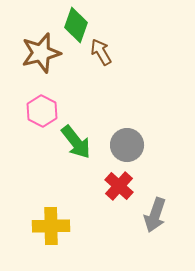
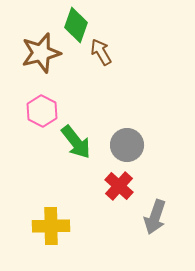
gray arrow: moved 2 px down
